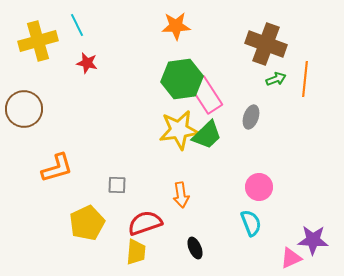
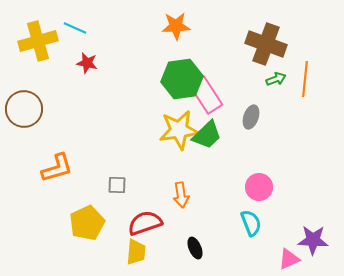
cyan line: moved 2 px left, 3 px down; rotated 40 degrees counterclockwise
pink triangle: moved 2 px left, 1 px down
